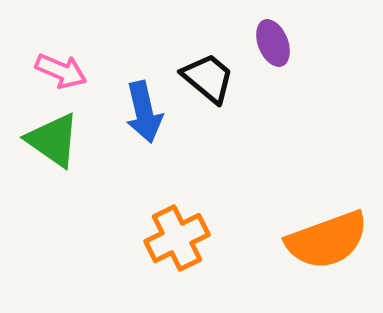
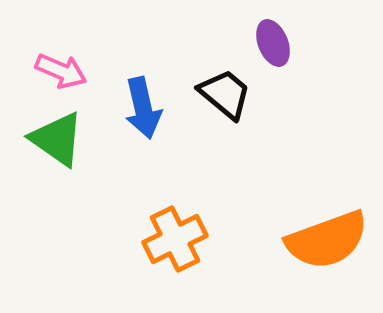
black trapezoid: moved 17 px right, 16 px down
blue arrow: moved 1 px left, 4 px up
green triangle: moved 4 px right, 1 px up
orange cross: moved 2 px left, 1 px down
